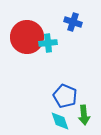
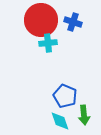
red circle: moved 14 px right, 17 px up
